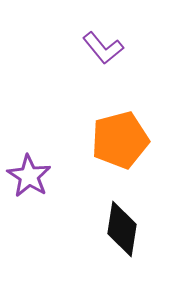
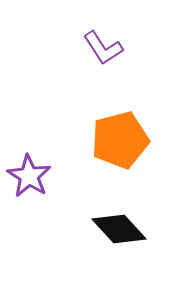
purple L-shape: rotated 6 degrees clockwise
black diamond: moved 3 px left; rotated 52 degrees counterclockwise
